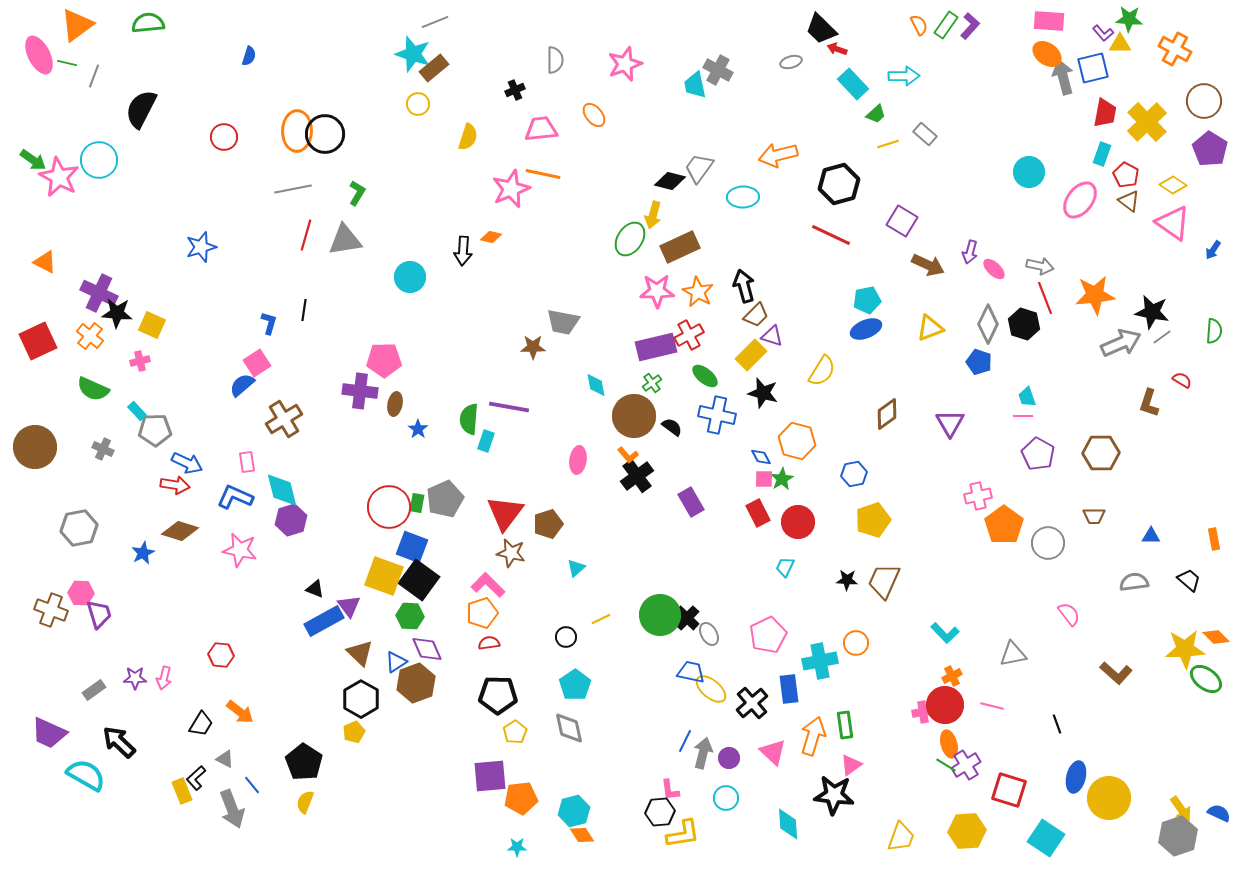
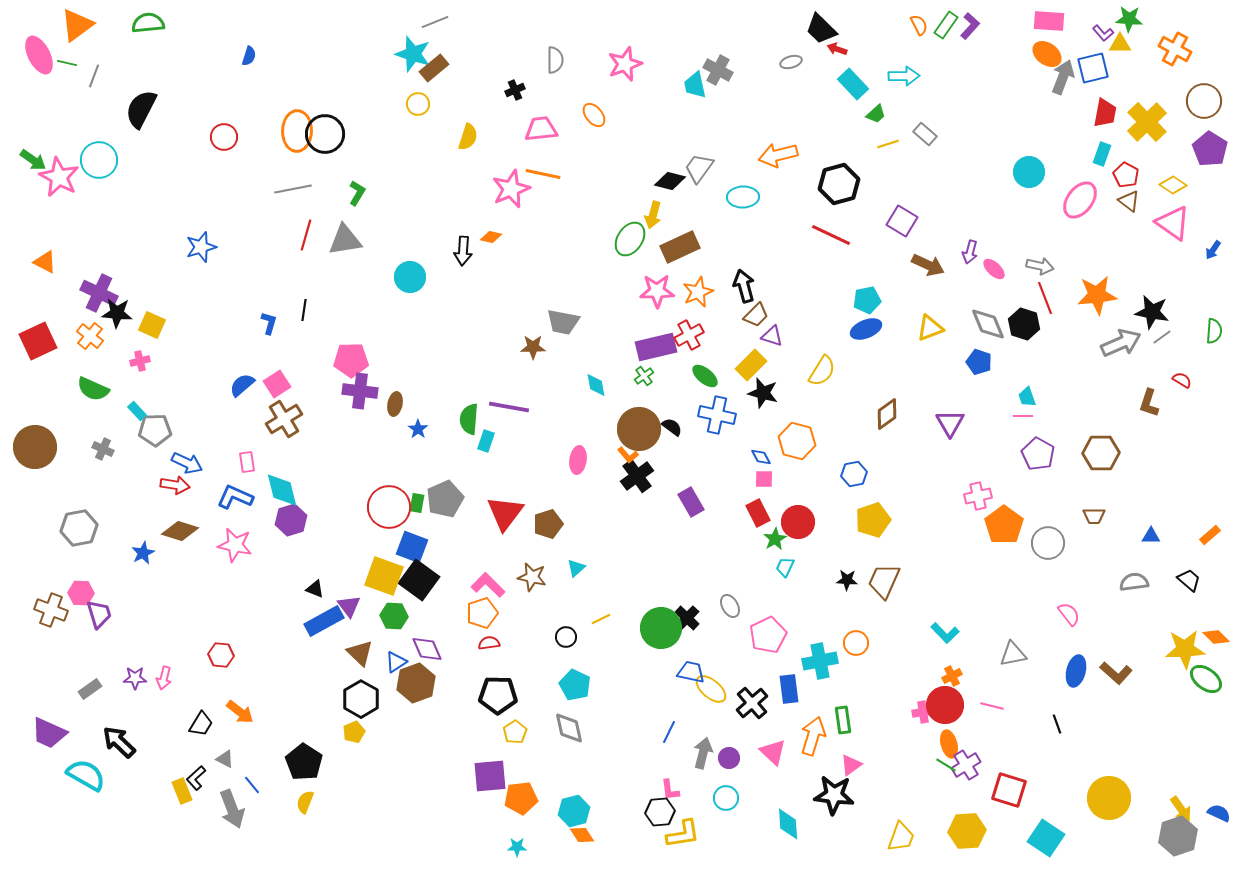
gray arrow at (1063, 77): rotated 36 degrees clockwise
orange star at (698, 292): rotated 20 degrees clockwise
orange star at (1095, 295): moved 2 px right
gray diamond at (988, 324): rotated 48 degrees counterclockwise
yellow rectangle at (751, 355): moved 10 px down
pink pentagon at (384, 360): moved 33 px left
pink square at (257, 363): moved 20 px right, 21 px down
green cross at (652, 383): moved 8 px left, 7 px up
brown circle at (634, 416): moved 5 px right, 13 px down
green star at (782, 479): moved 7 px left, 60 px down
orange rectangle at (1214, 539): moved 4 px left, 4 px up; rotated 60 degrees clockwise
pink star at (240, 550): moved 5 px left, 5 px up
brown star at (511, 553): moved 21 px right, 24 px down
green circle at (660, 615): moved 1 px right, 13 px down
green hexagon at (410, 616): moved 16 px left
gray ellipse at (709, 634): moved 21 px right, 28 px up
cyan pentagon at (575, 685): rotated 12 degrees counterclockwise
gray rectangle at (94, 690): moved 4 px left, 1 px up
green rectangle at (845, 725): moved 2 px left, 5 px up
blue line at (685, 741): moved 16 px left, 9 px up
blue ellipse at (1076, 777): moved 106 px up
